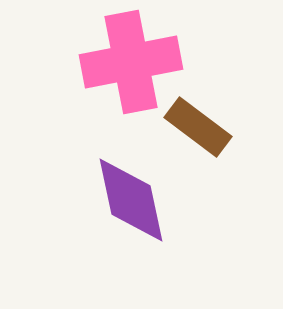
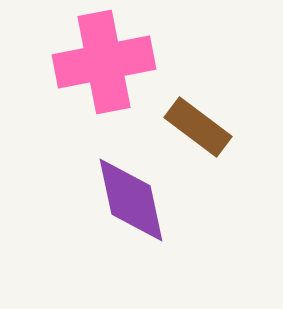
pink cross: moved 27 px left
